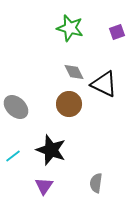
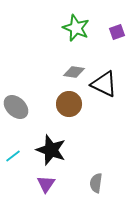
green star: moved 6 px right; rotated 8 degrees clockwise
gray diamond: rotated 55 degrees counterclockwise
purple triangle: moved 2 px right, 2 px up
